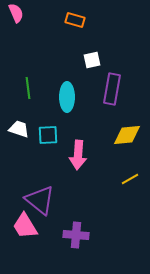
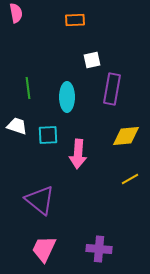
pink semicircle: rotated 12 degrees clockwise
orange rectangle: rotated 18 degrees counterclockwise
white trapezoid: moved 2 px left, 3 px up
yellow diamond: moved 1 px left, 1 px down
pink arrow: moved 1 px up
pink trapezoid: moved 19 px right, 23 px down; rotated 56 degrees clockwise
purple cross: moved 23 px right, 14 px down
